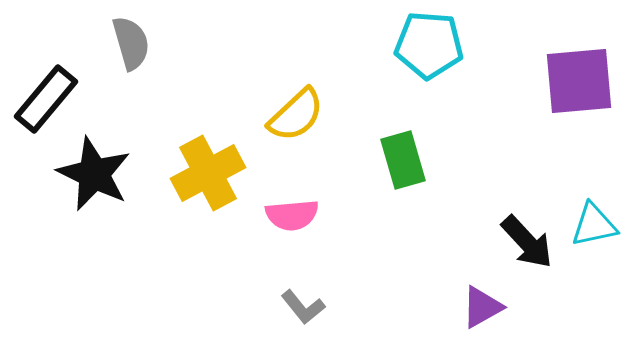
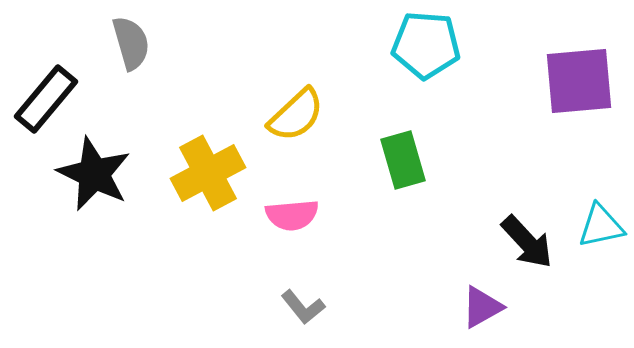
cyan pentagon: moved 3 px left
cyan triangle: moved 7 px right, 1 px down
